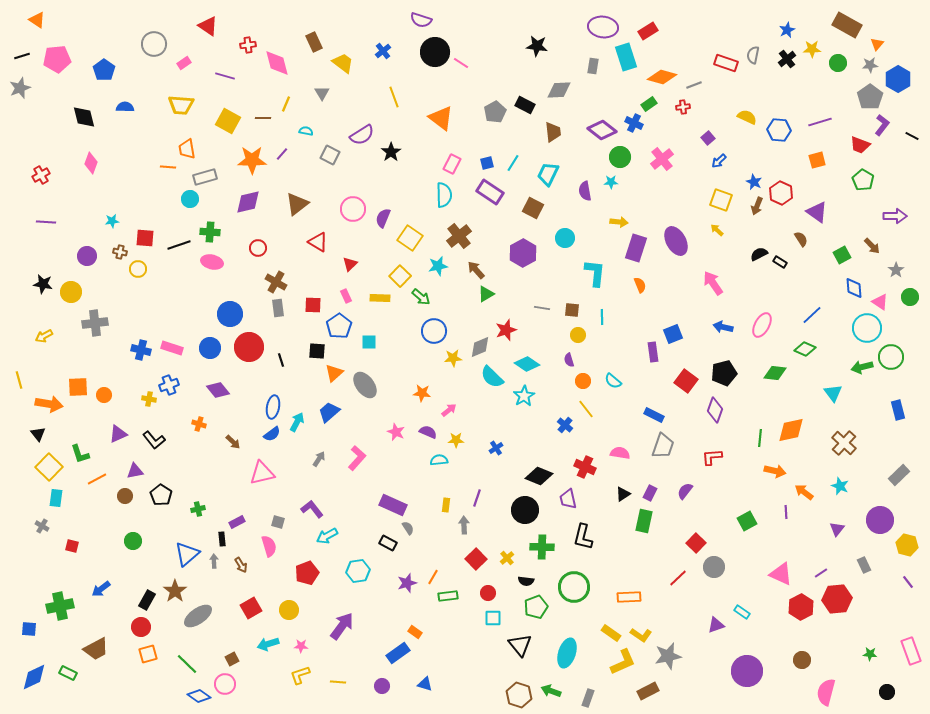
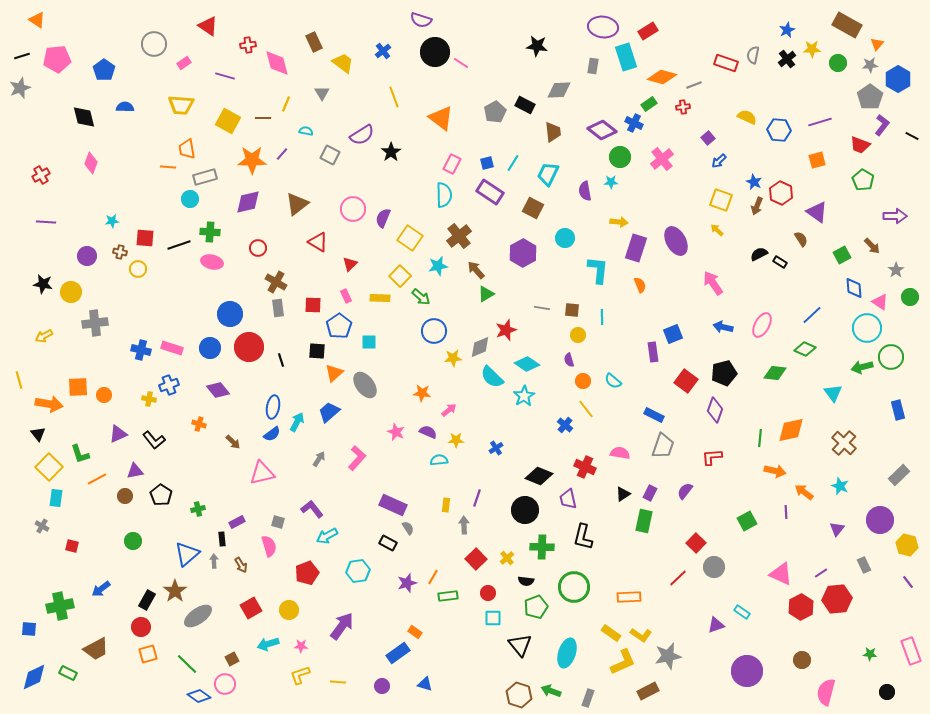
cyan L-shape at (595, 273): moved 3 px right, 3 px up
